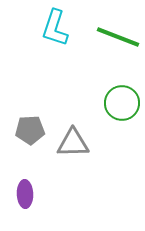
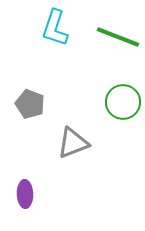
green circle: moved 1 px right, 1 px up
gray pentagon: moved 26 px up; rotated 24 degrees clockwise
gray triangle: rotated 20 degrees counterclockwise
